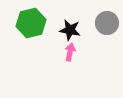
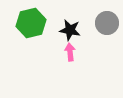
pink arrow: rotated 18 degrees counterclockwise
